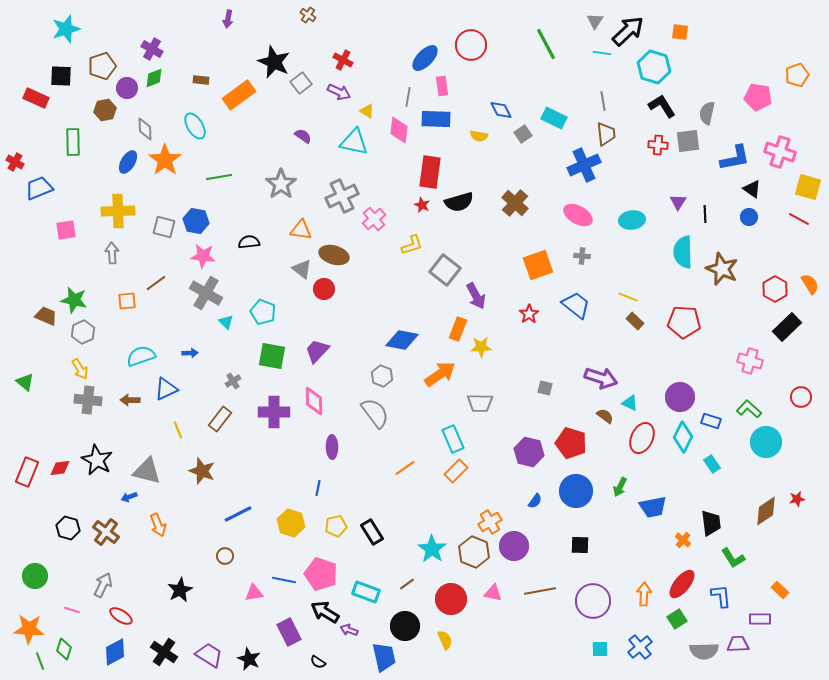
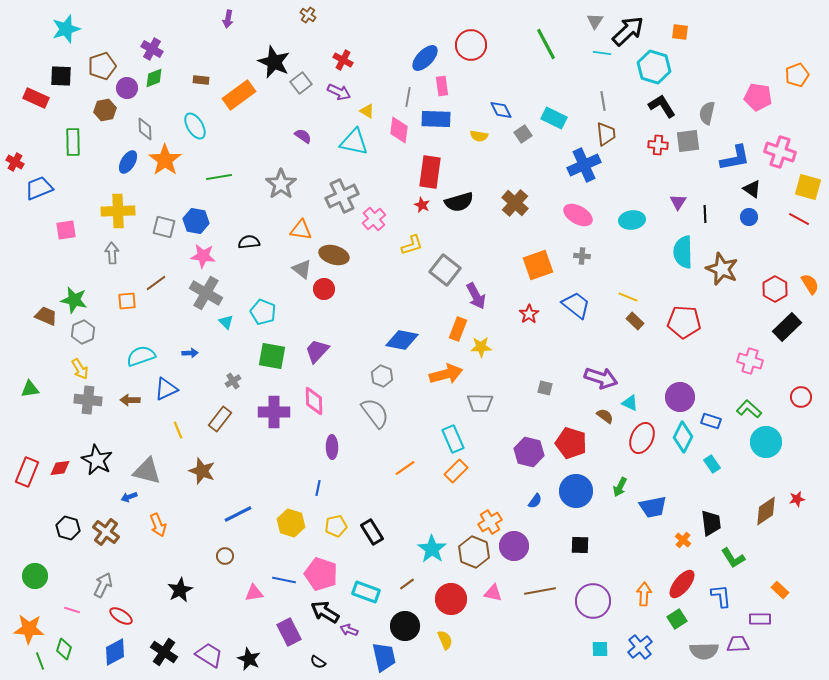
orange arrow at (440, 374): moved 6 px right; rotated 20 degrees clockwise
green triangle at (25, 382): moved 5 px right, 7 px down; rotated 48 degrees counterclockwise
